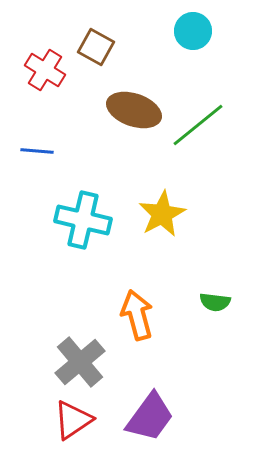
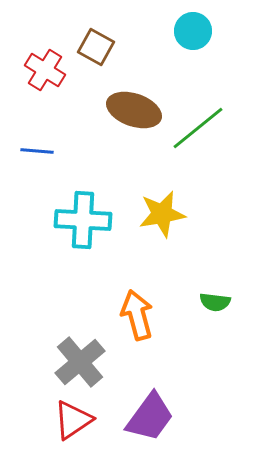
green line: moved 3 px down
yellow star: rotated 18 degrees clockwise
cyan cross: rotated 10 degrees counterclockwise
